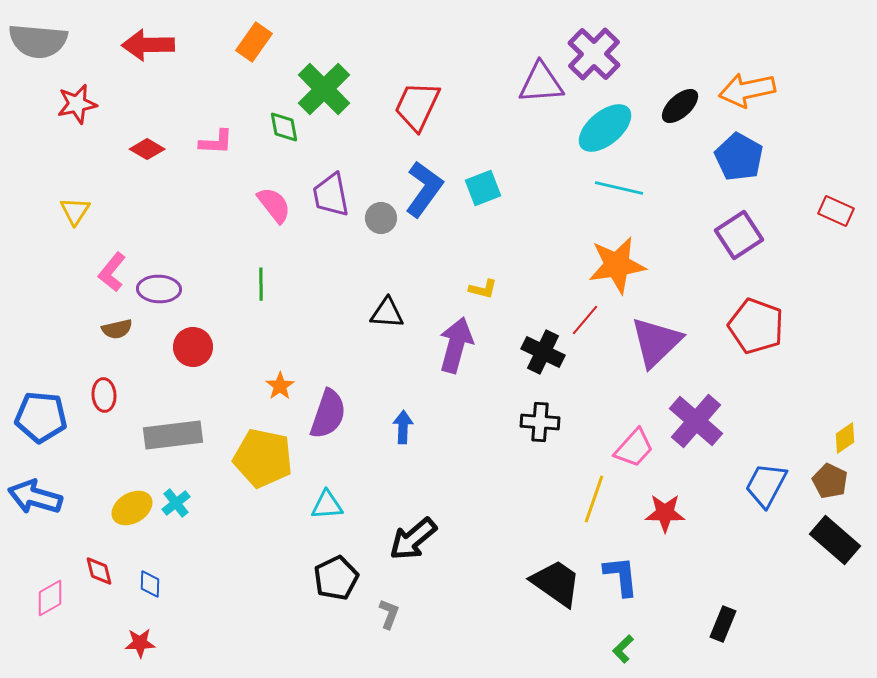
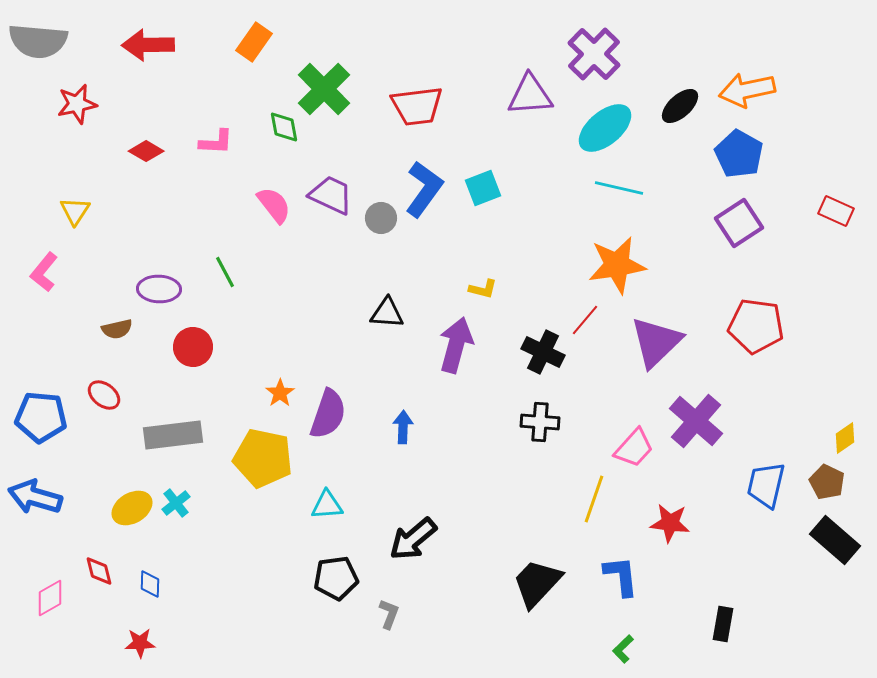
purple triangle at (541, 83): moved 11 px left, 12 px down
red trapezoid at (417, 106): rotated 122 degrees counterclockwise
red diamond at (147, 149): moved 1 px left, 2 px down
blue pentagon at (739, 157): moved 3 px up
purple trapezoid at (331, 195): rotated 126 degrees clockwise
purple square at (739, 235): moved 12 px up
pink L-shape at (112, 272): moved 68 px left
green line at (261, 284): moved 36 px left, 12 px up; rotated 28 degrees counterclockwise
red pentagon at (756, 326): rotated 12 degrees counterclockwise
orange star at (280, 386): moved 7 px down
red ellipse at (104, 395): rotated 48 degrees counterclockwise
brown pentagon at (830, 481): moved 3 px left, 1 px down
blue trapezoid at (766, 485): rotated 15 degrees counterclockwise
red star at (665, 513): moved 5 px right, 10 px down; rotated 6 degrees clockwise
black pentagon at (336, 578): rotated 18 degrees clockwise
black trapezoid at (556, 583): moved 19 px left; rotated 82 degrees counterclockwise
black rectangle at (723, 624): rotated 12 degrees counterclockwise
